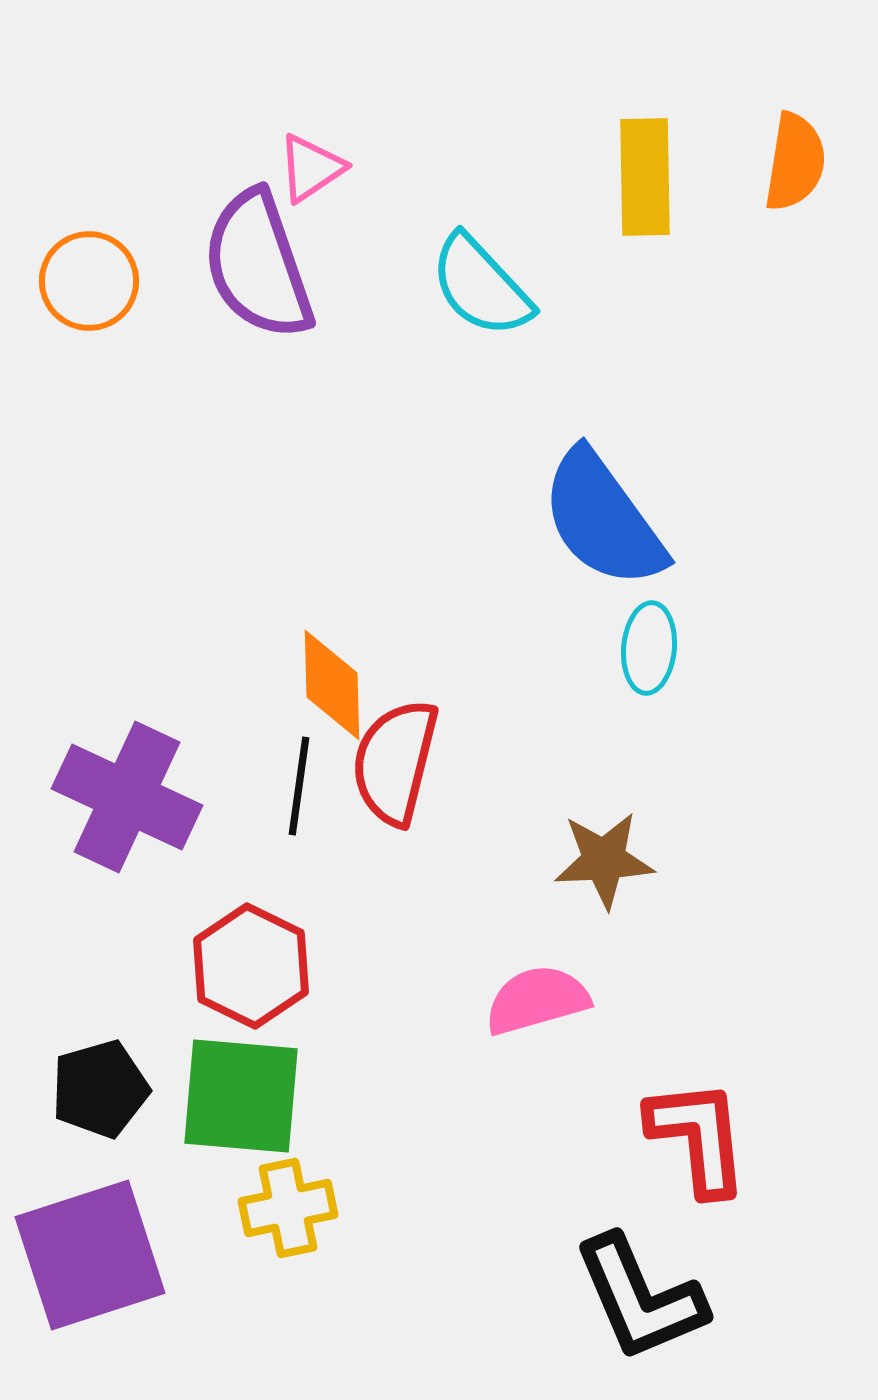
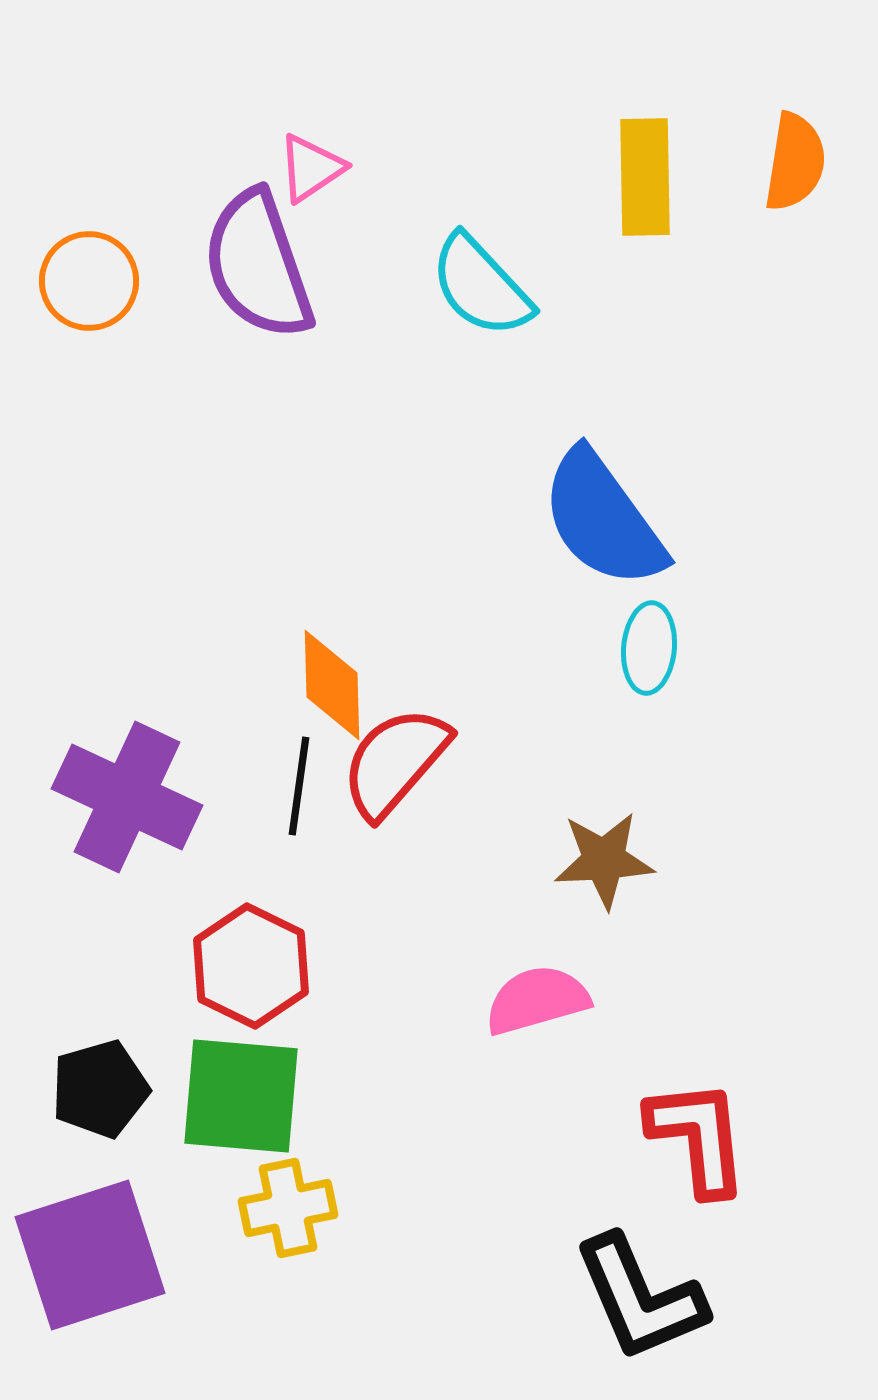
red semicircle: rotated 27 degrees clockwise
